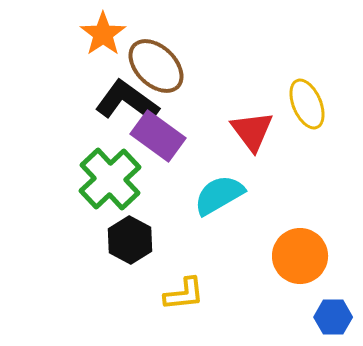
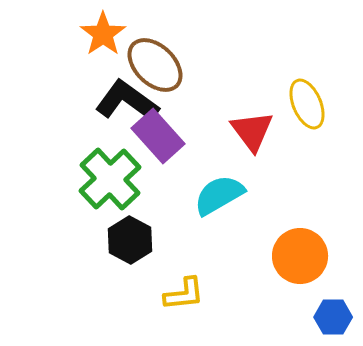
brown ellipse: moved 1 px left, 1 px up
purple rectangle: rotated 12 degrees clockwise
